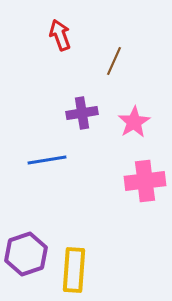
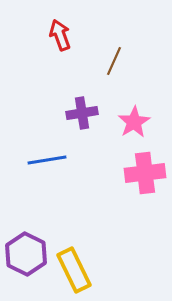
pink cross: moved 8 px up
purple hexagon: rotated 15 degrees counterclockwise
yellow rectangle: rotated 30 degrees counterclockwise
